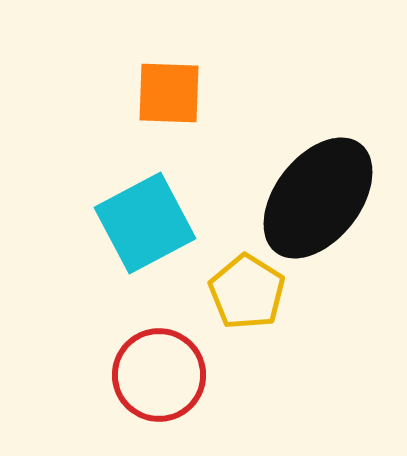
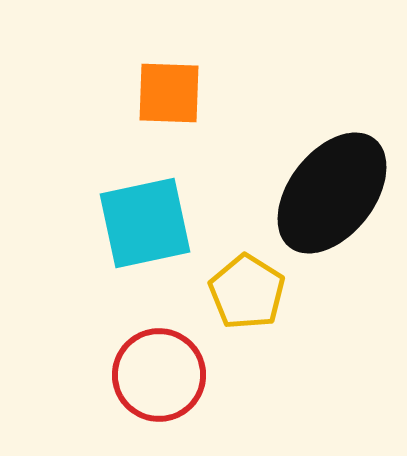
black ellipse: moved 14 px right, 5 px up
cyan square: rotated 16 degrees clockwise
